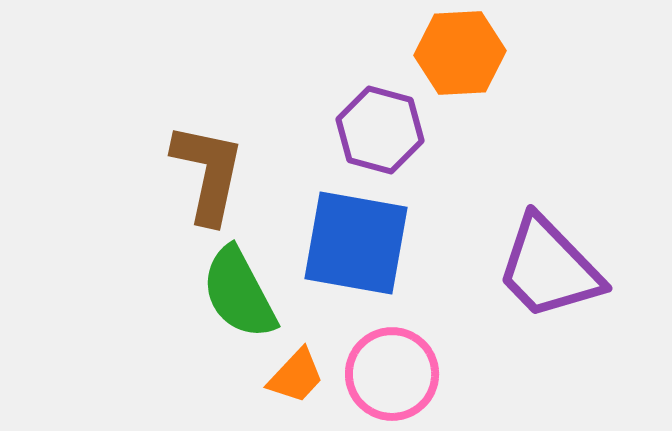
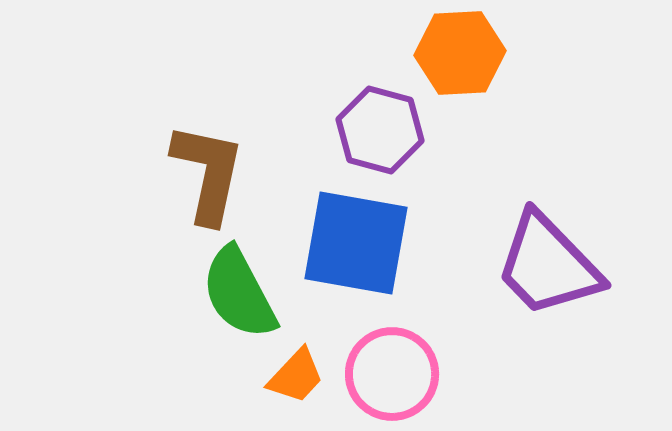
purple trapezoid: moved 1 px left, 3 px up
